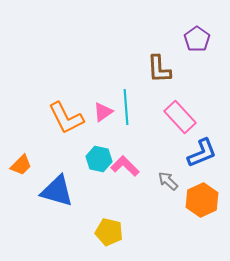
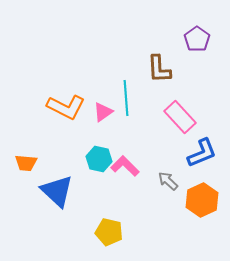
cyan line: moved 9 px up
orange L-shape: moved 11 px up; rotated 36 degrees counterclockwise
orange trapezoid: moved 5 px right, 2 px up; rotated 50 degrees clockwise
blue triangle: rotated 27 degrees clockwise
